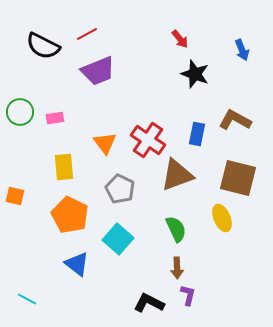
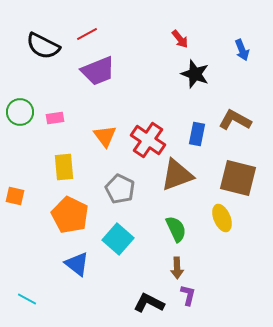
orange triangle: moved 7 px up
